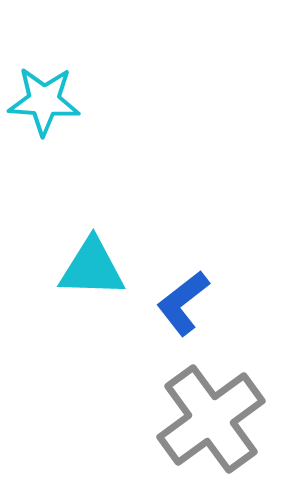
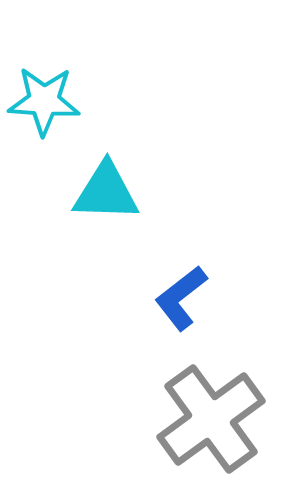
cyan triangle: moved 14 px right, 76 px up
blue L-shape: moved 2 px left, 5 px up
